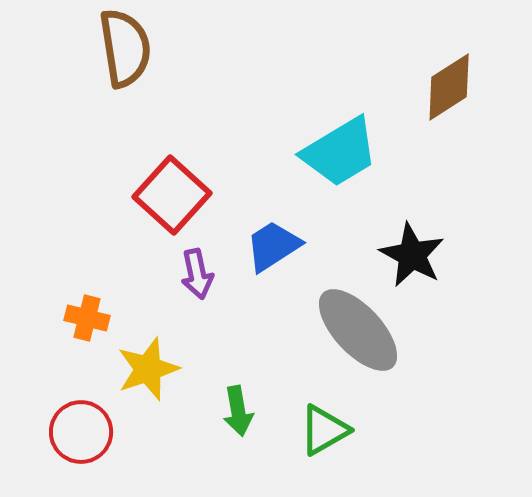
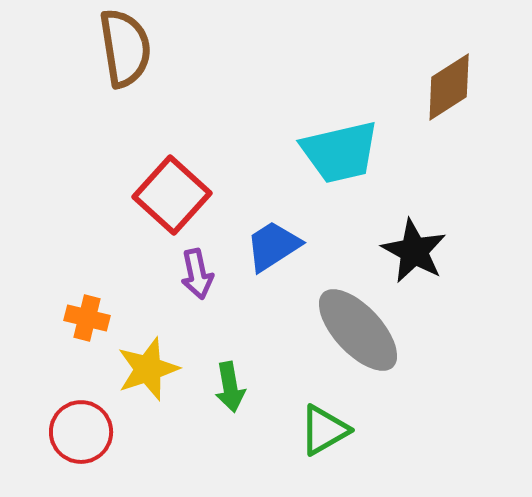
cyan trapezoid: rotated 18 degrees clockwise
black star: moved 2 px right, 4 px up
green arrow: moved 8 px left, 24 px up
